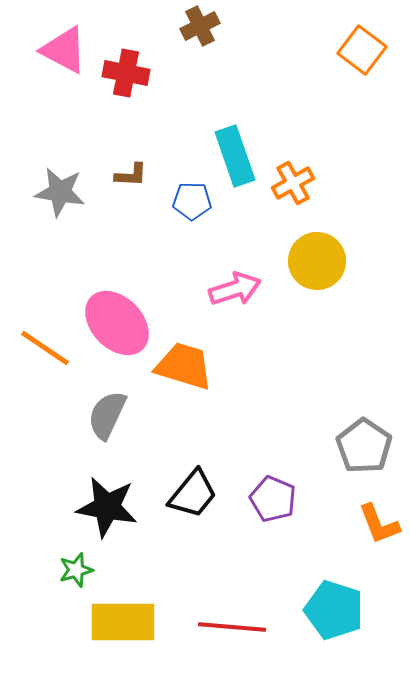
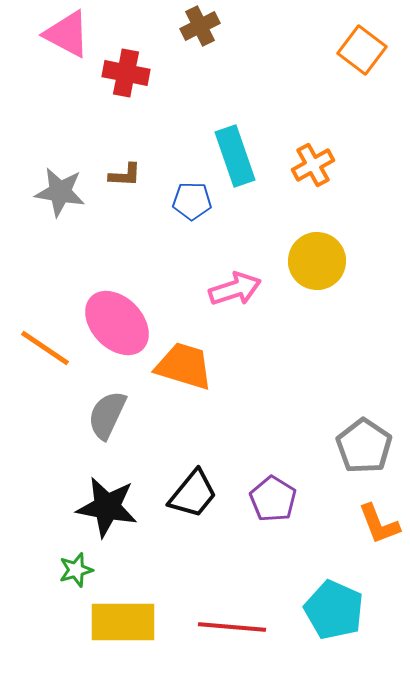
pink triangle: moved 3 px right, 16 px up
brown L-shape: moved 6 px left
orange cross: moved 20 px right, 18 px up
purple pentagon: rotated 9 degrees clockwise
cyan pentagon: rotated 6 degrees clockwise
